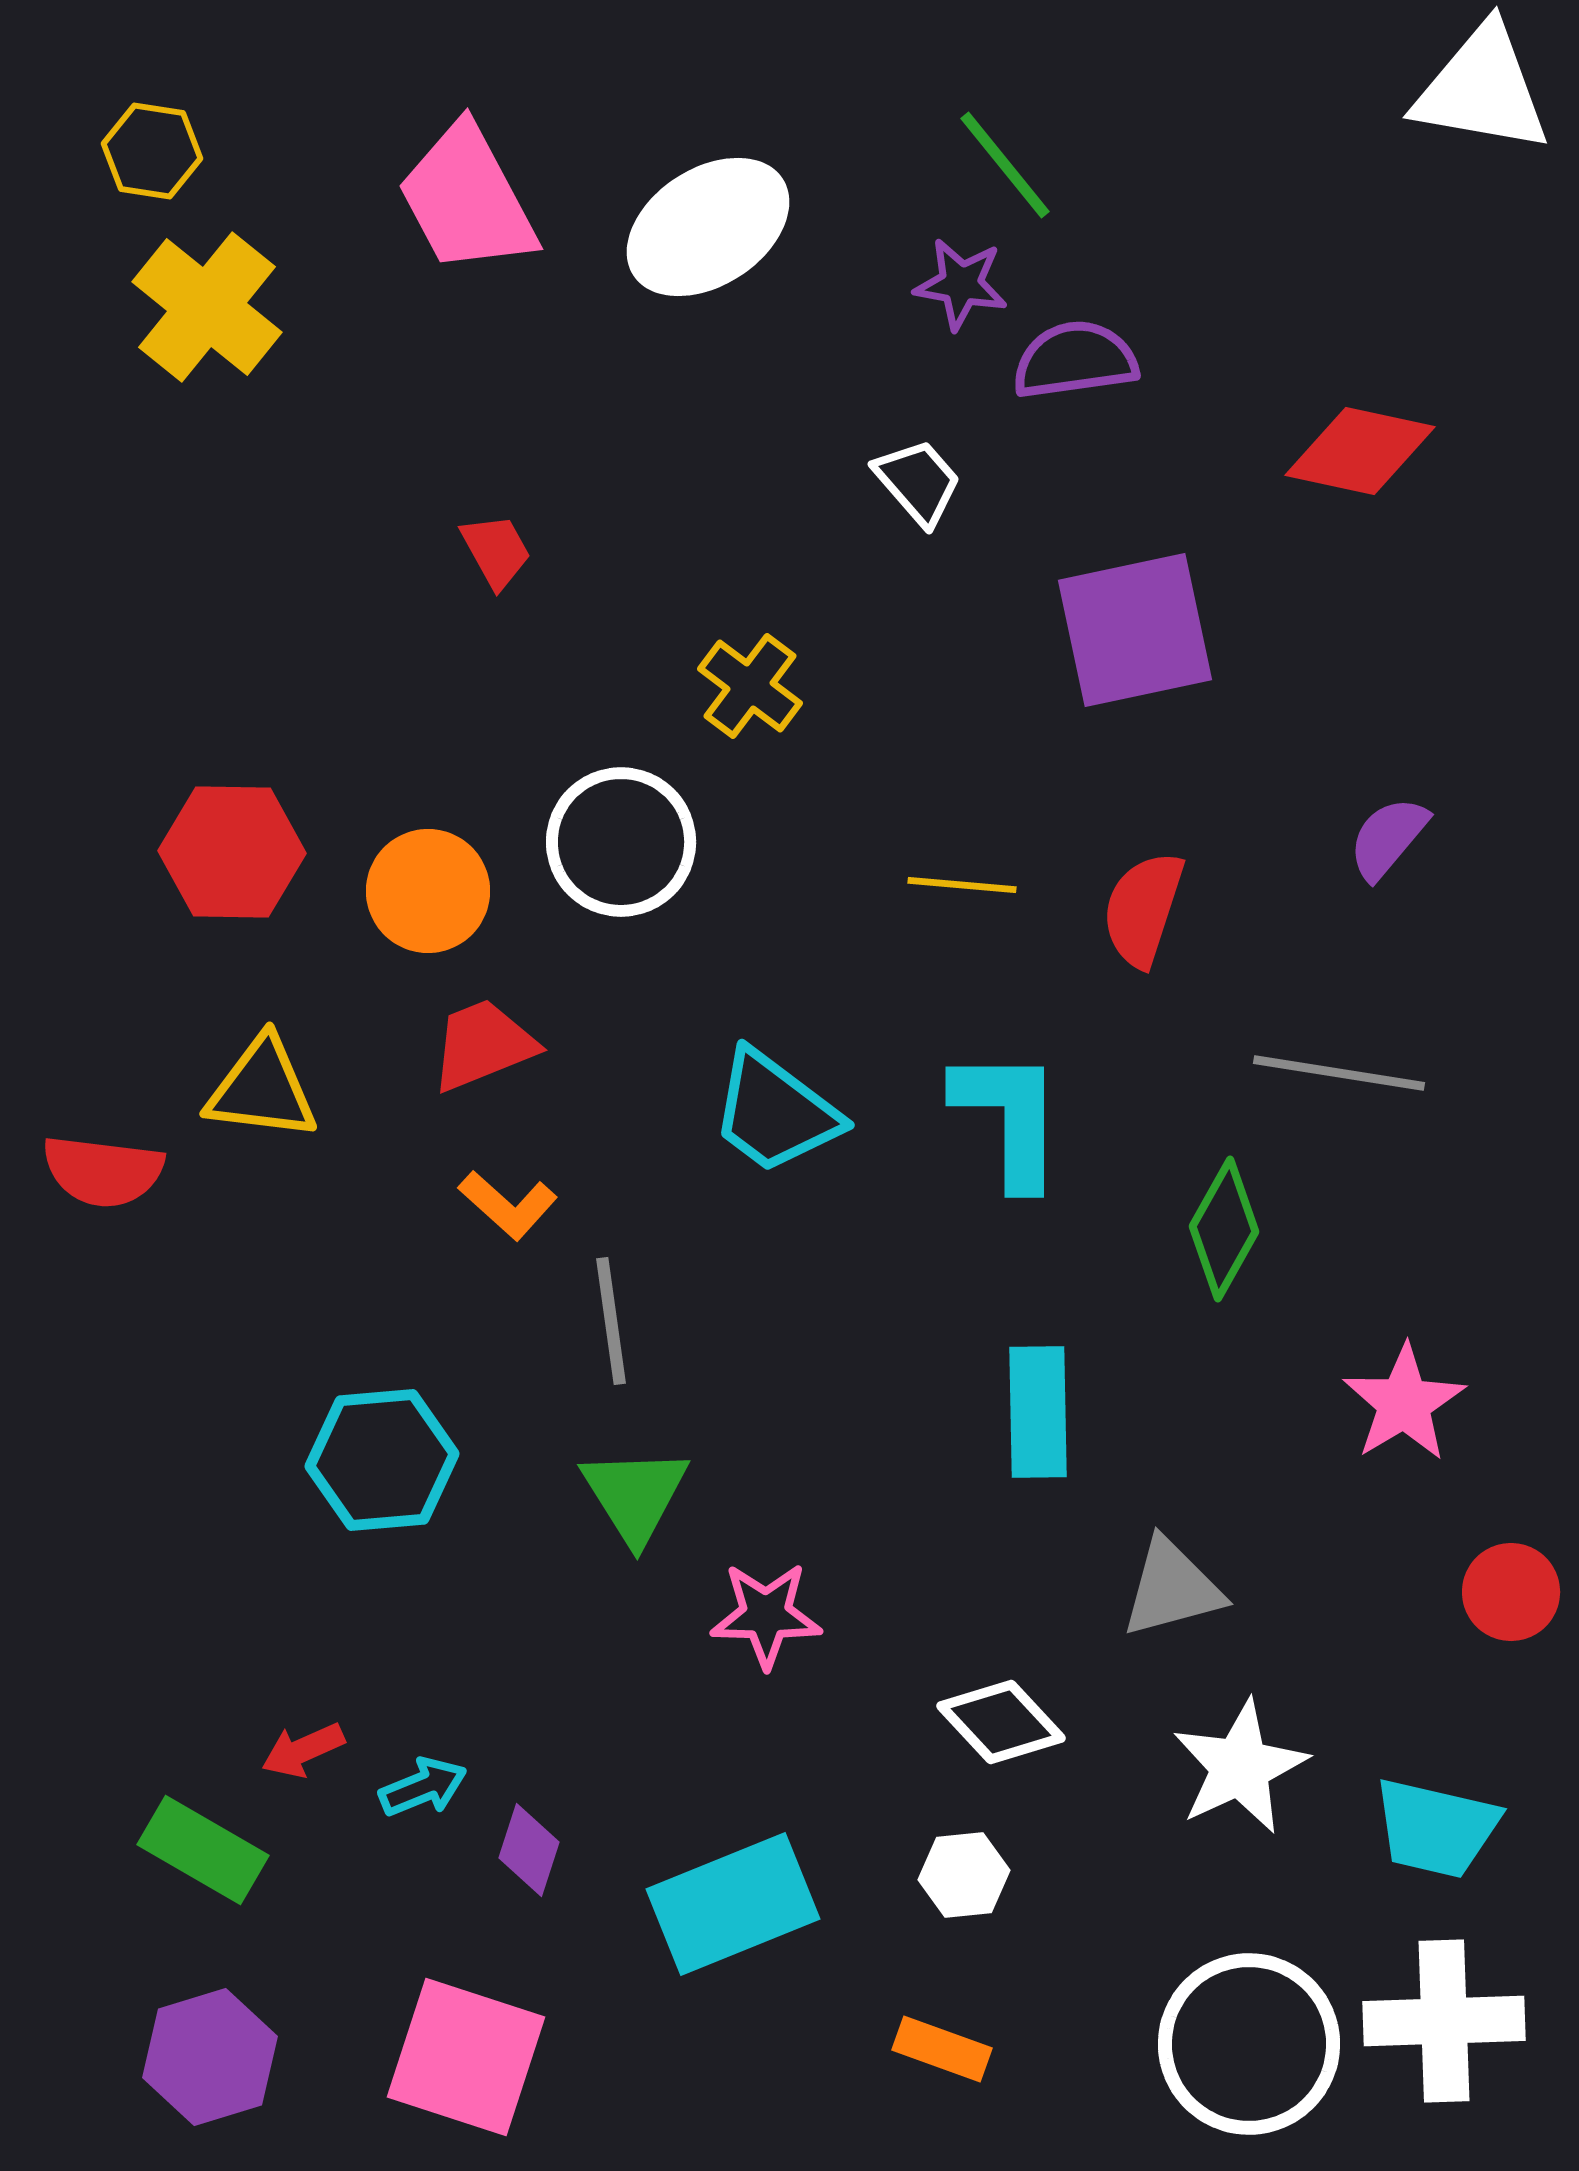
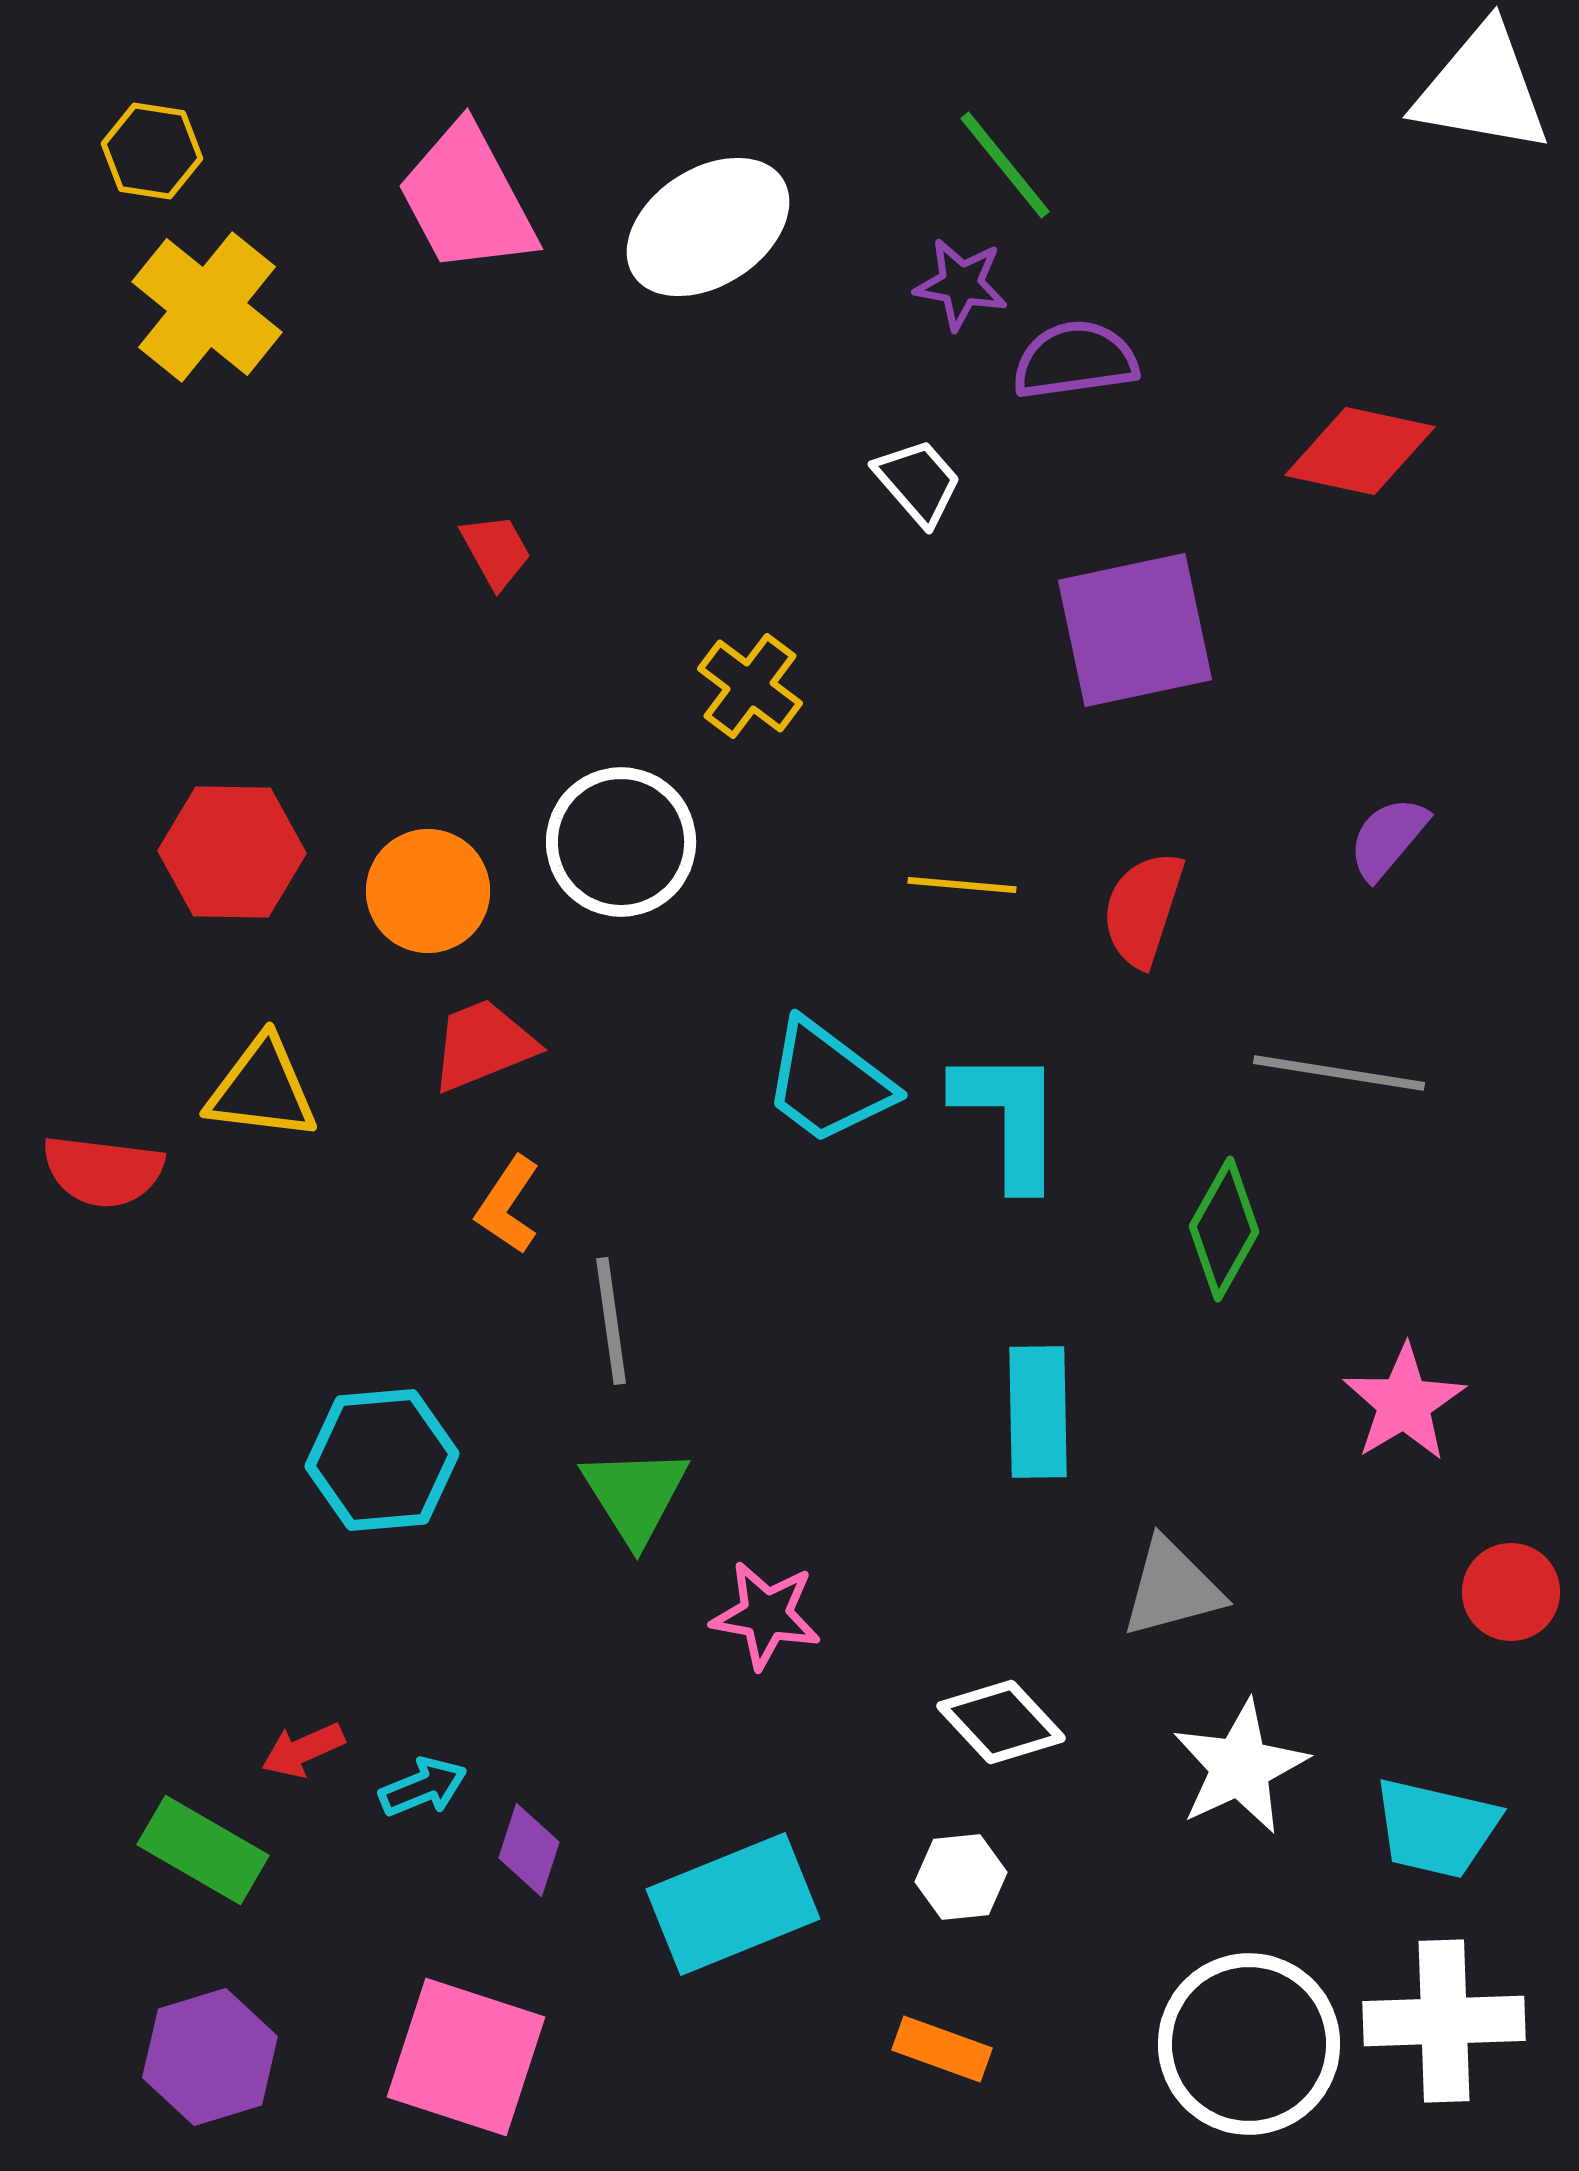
cyan trapezoid at (775, 1112): moved 53 px right, 30 px up
orange L-shape at (508, 1205): rotated 82 degrees clockwise
pink star at (766, 1615): rotated 9 degrees clockwise
white hexagon at (964, 1875): moved 3 px left, 2 px down
